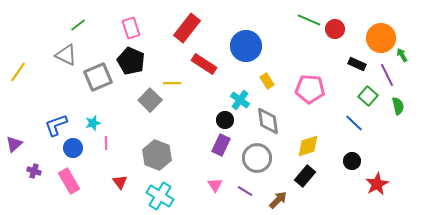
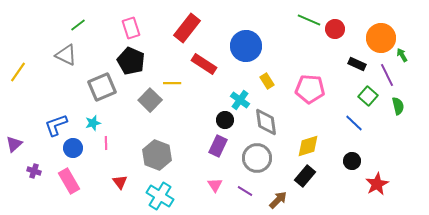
gray square at (98, 77): moved 4 px right, 10 px down
gray diamond at (268, 121): moved 2 px left, 1 px down
purple rectangle at (221, 145): moved 3 px left, 1 px down
